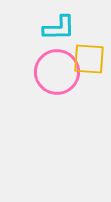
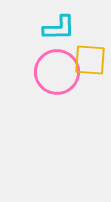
yellow square: moved 1 px right, 1 px down
